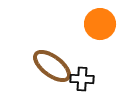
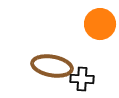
brown ellipse: rotated 27 degrees counterclockwise
